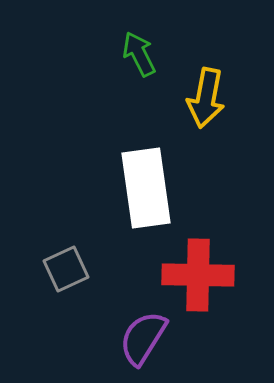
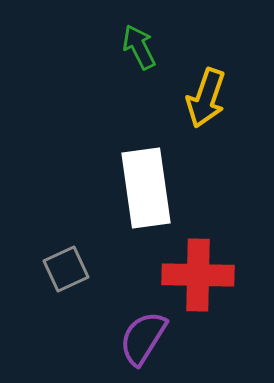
green arrow: moved 7 px up
yellow arrow: rotated 8 degrees clockwise
